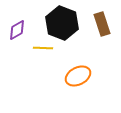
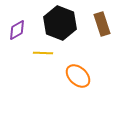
black hexagon: moved 2 px left
yellow line: moved 5 px down
orange ellipse: rotated 70 degrees clockwise
